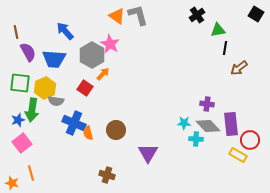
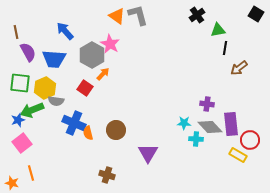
green arrow: rotated 60 degrees clockwise
gray diamond: moved 2 px right, 1 px down
